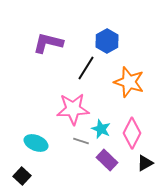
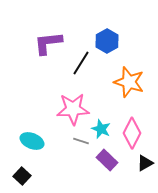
purple L-shape: rotated 20 degrees counterclockwise
black line: moved 5 px left, 5 px up
cyan ellipse: moved 4 px left, 2 px up
